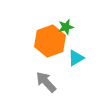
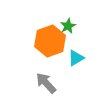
green star: moved 2 px right, 1 px up; rotated 14 degrees counterclockwise
gray arrow: moved 1 px down
